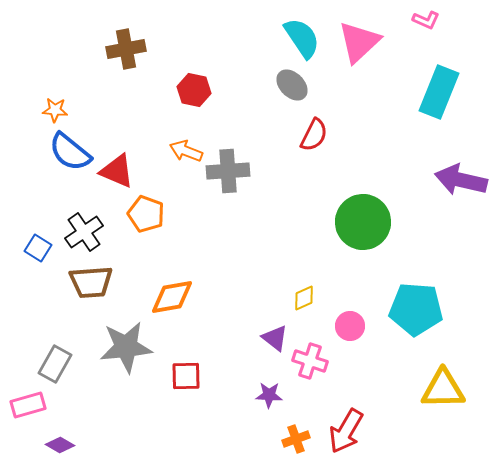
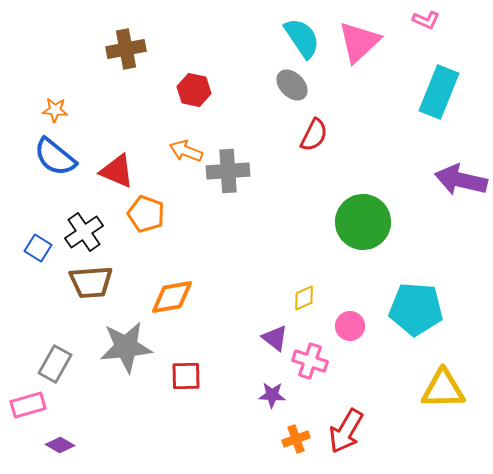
blue semicircle: moved 15 px left, 5 px down
purple star: moved 3 px right
